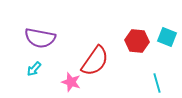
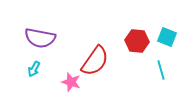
cyan arrow: rotated 14 degrees counterclockwise
cyan line: moved 4 px right, 13 px up
